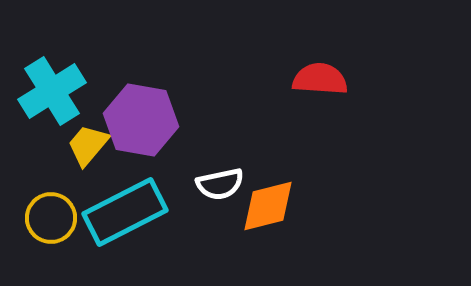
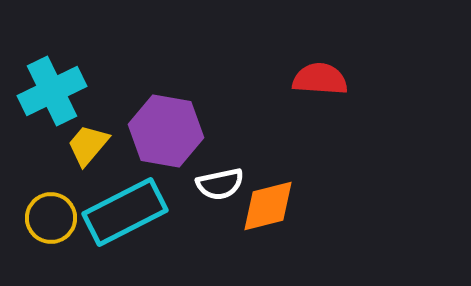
cyan cross: rotated 6 degrees clockwise
purple hexagon: moved 25 px right, 11 px down
